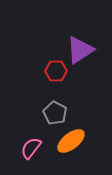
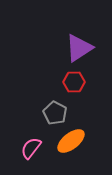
purple triangle: moved 1 px left, 2 px up
red hexagon: moved 18 px right, 11 px down
